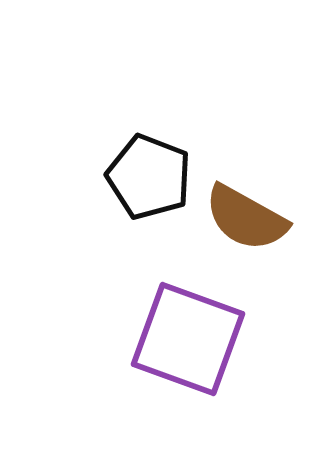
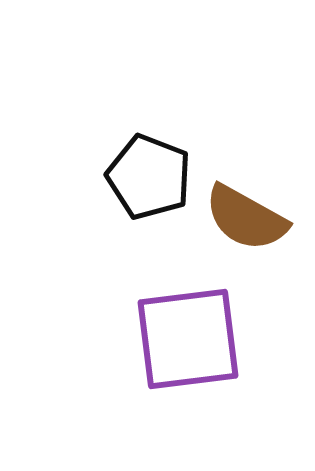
purple square: rotated 27 degrees counterclockwise
